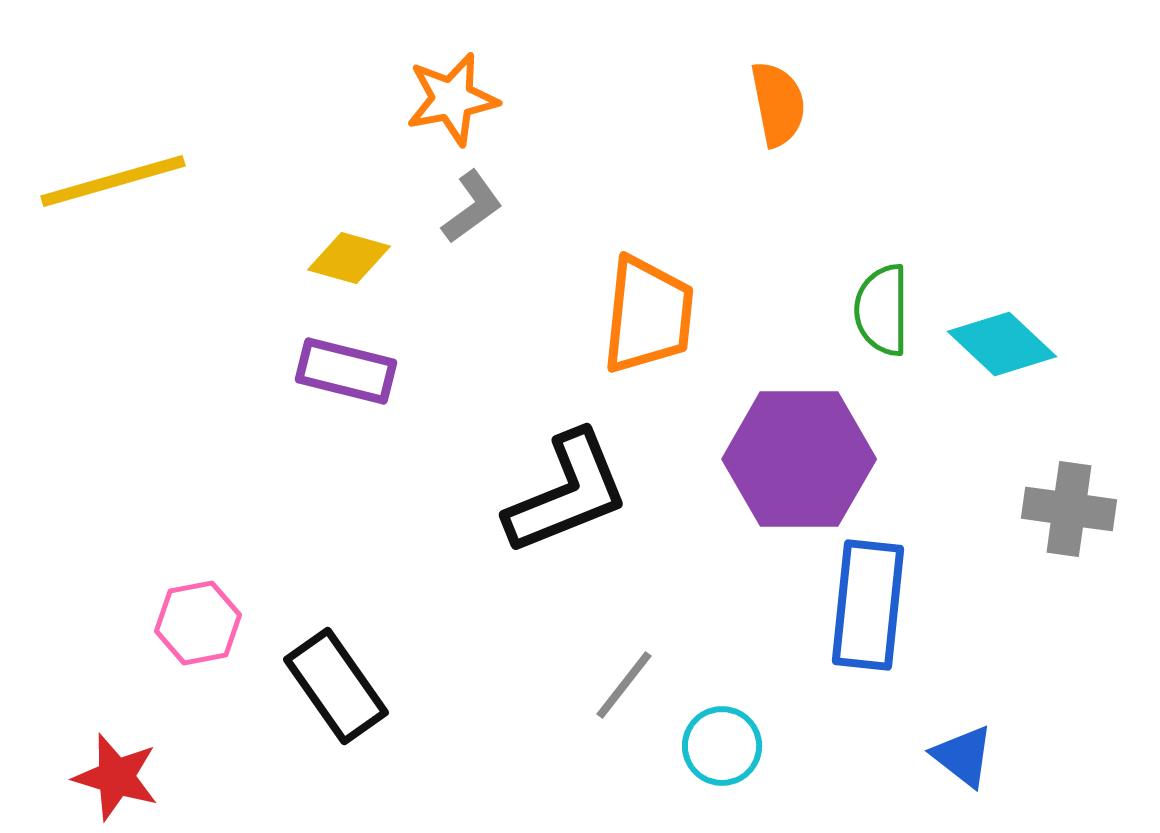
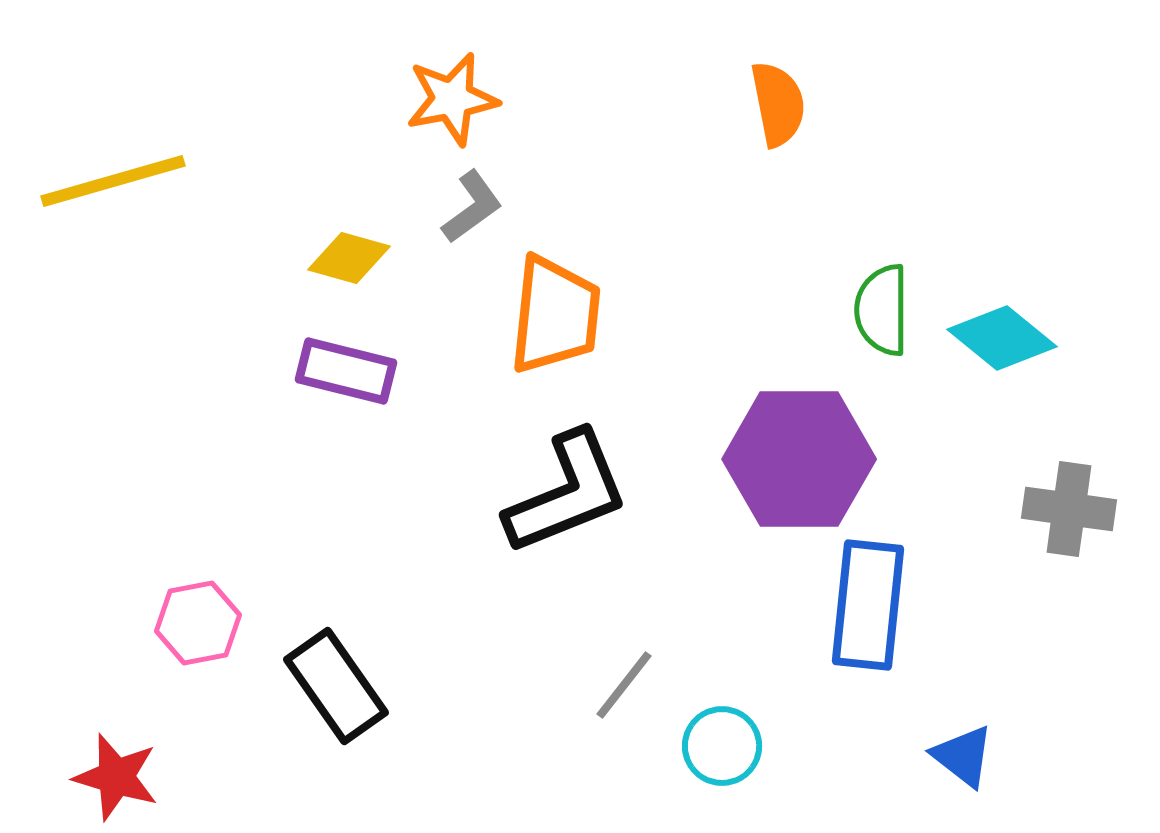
orange trapezoid: moved 93 px left
cyan diamond: moved 6 px up; rotated 4 degrees counterclockwise
